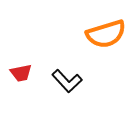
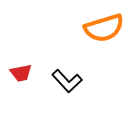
orange semicircle: moved 2 px left, 6 px up
